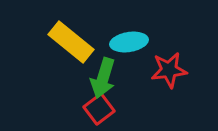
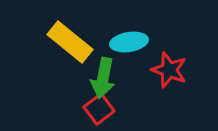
yellow rectangle: moved 1 px left
red star: rotated 27 degrees clockwise
green arrow: rotated 6 degrees counterclockwise
